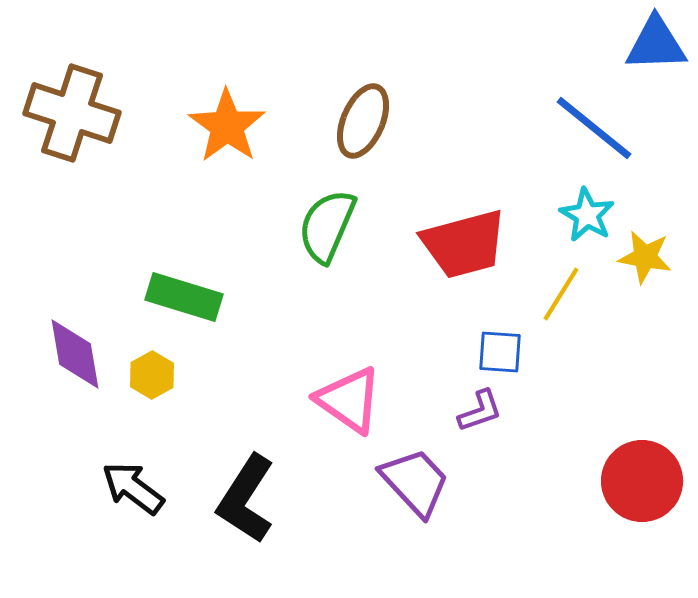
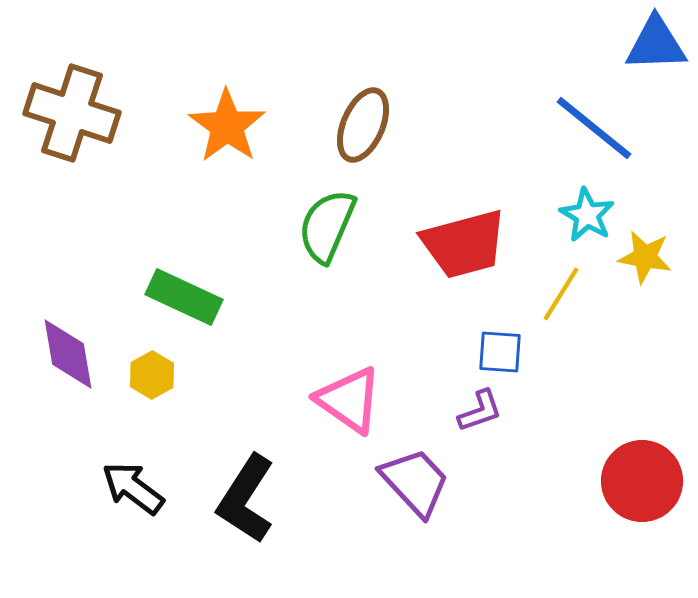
brown ellipse: moved 4 px down
green rectangle: rotated 8 degrees clockwise
purple diamond: moved 7 px left
